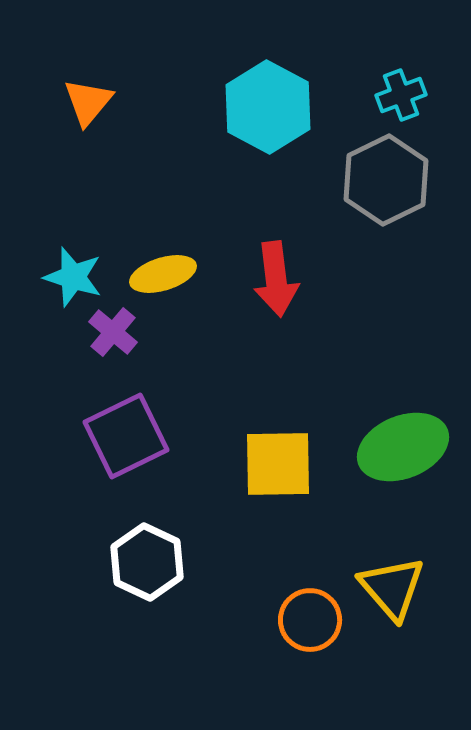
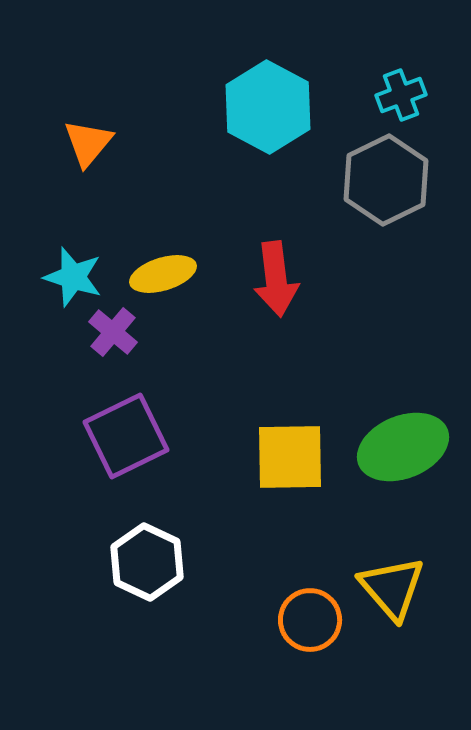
orange triangle: moved 41 px down
yellow square: moved 12 px right, 7 px up
